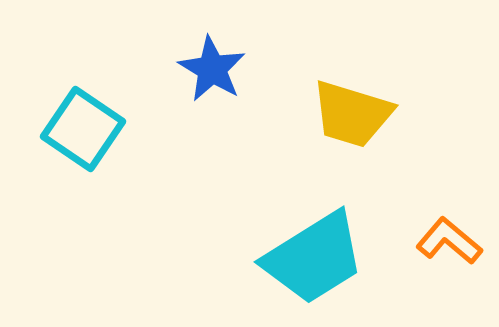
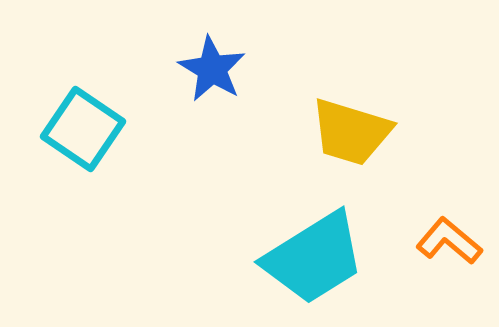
yellow trapezoid: moved 1 px left, 18 px down
